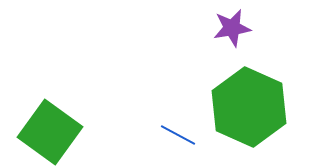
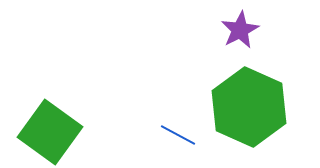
purple star: moved 8 px right, 2 px down; rotated 18 degrees counterclockwise
